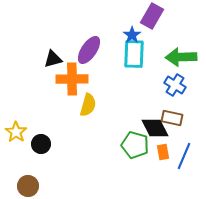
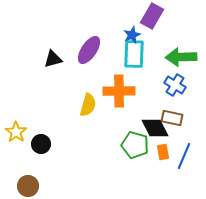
blue star: rotated 12 degrees clockwise
orange cross: moved 47 px right, 12 px down
